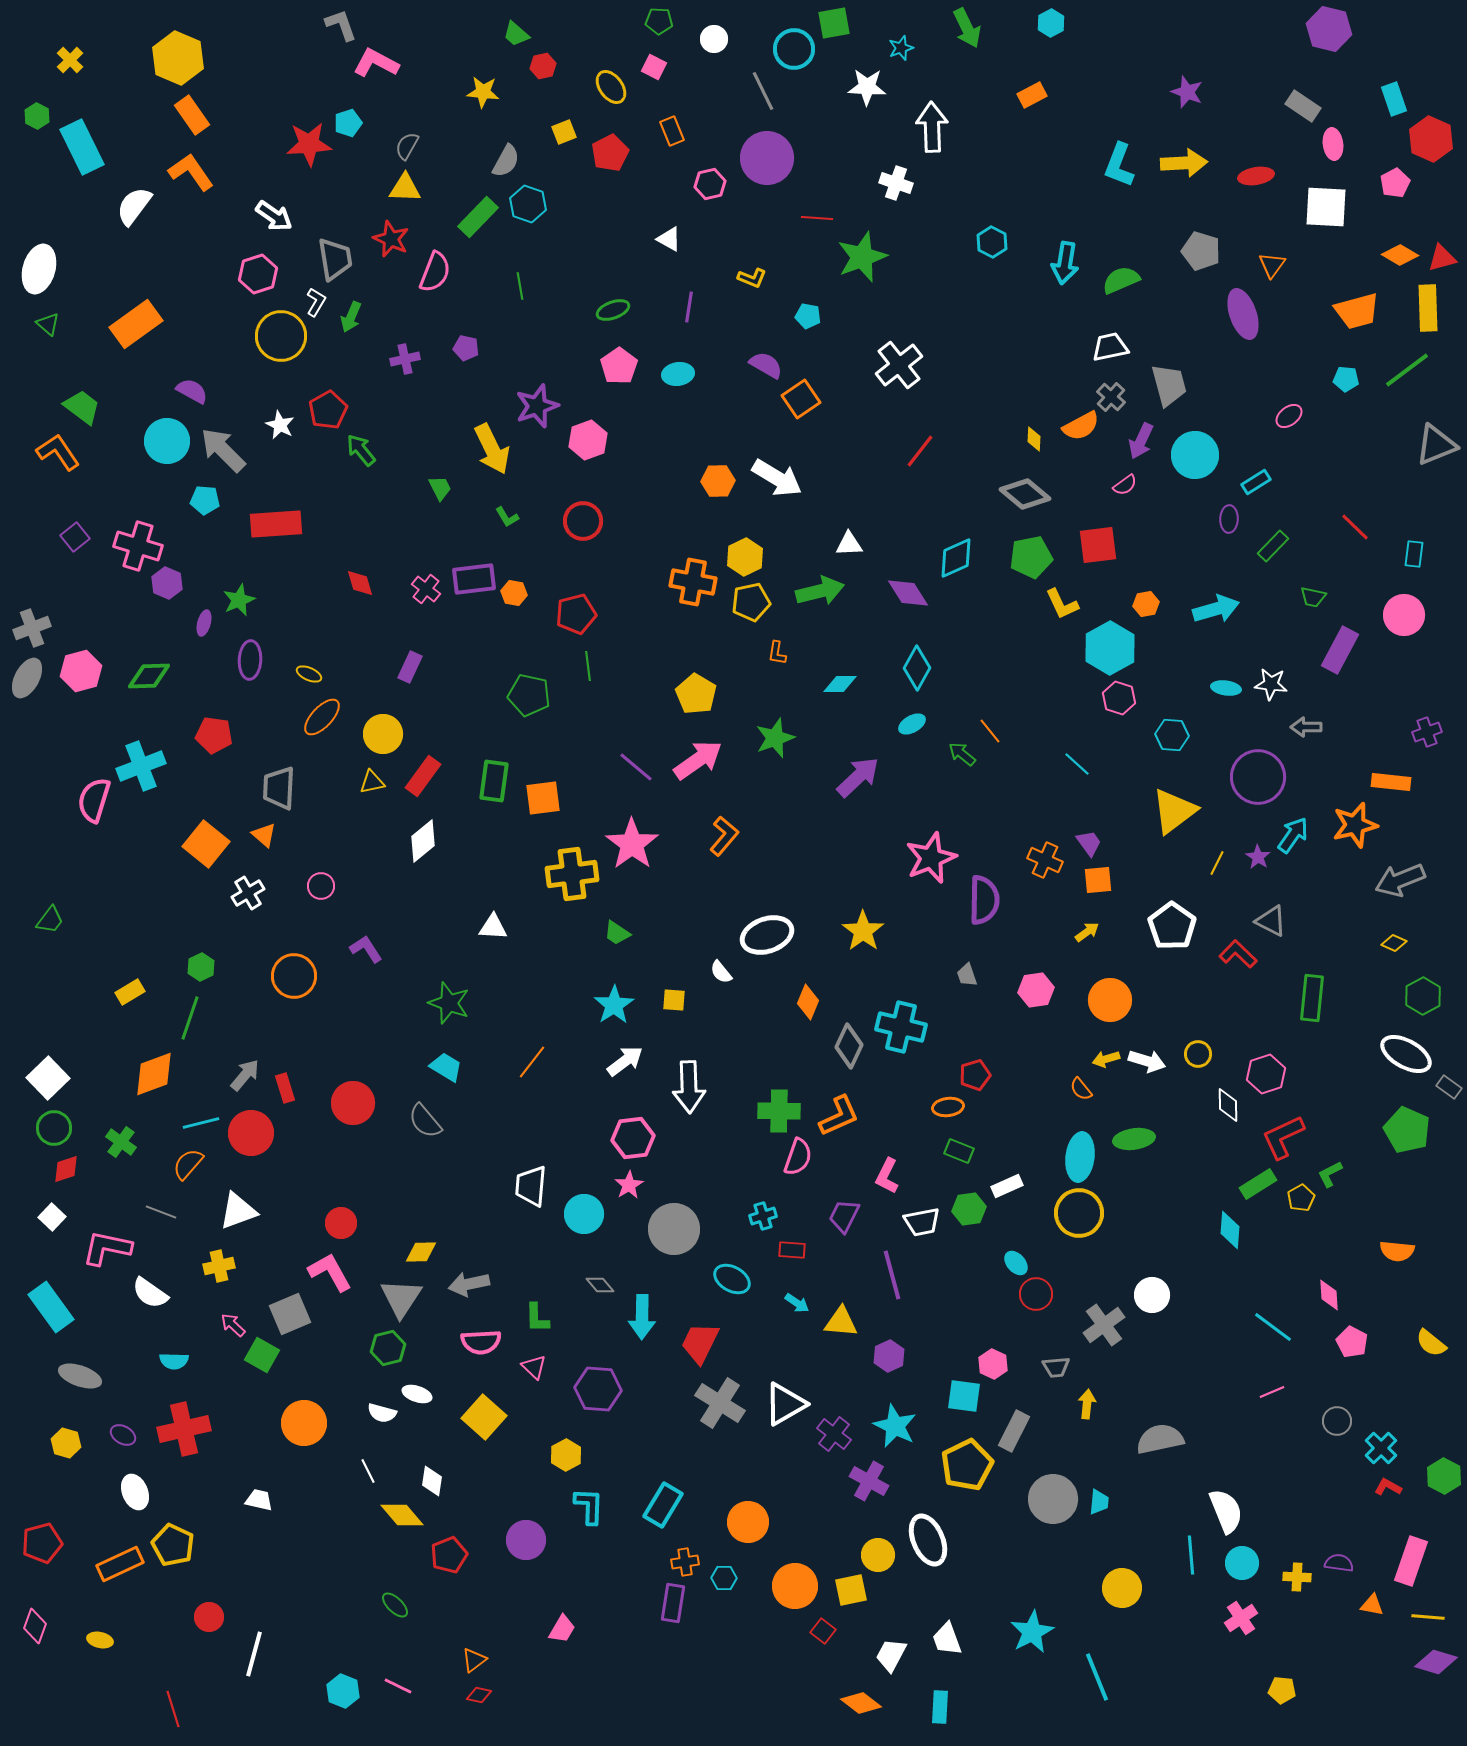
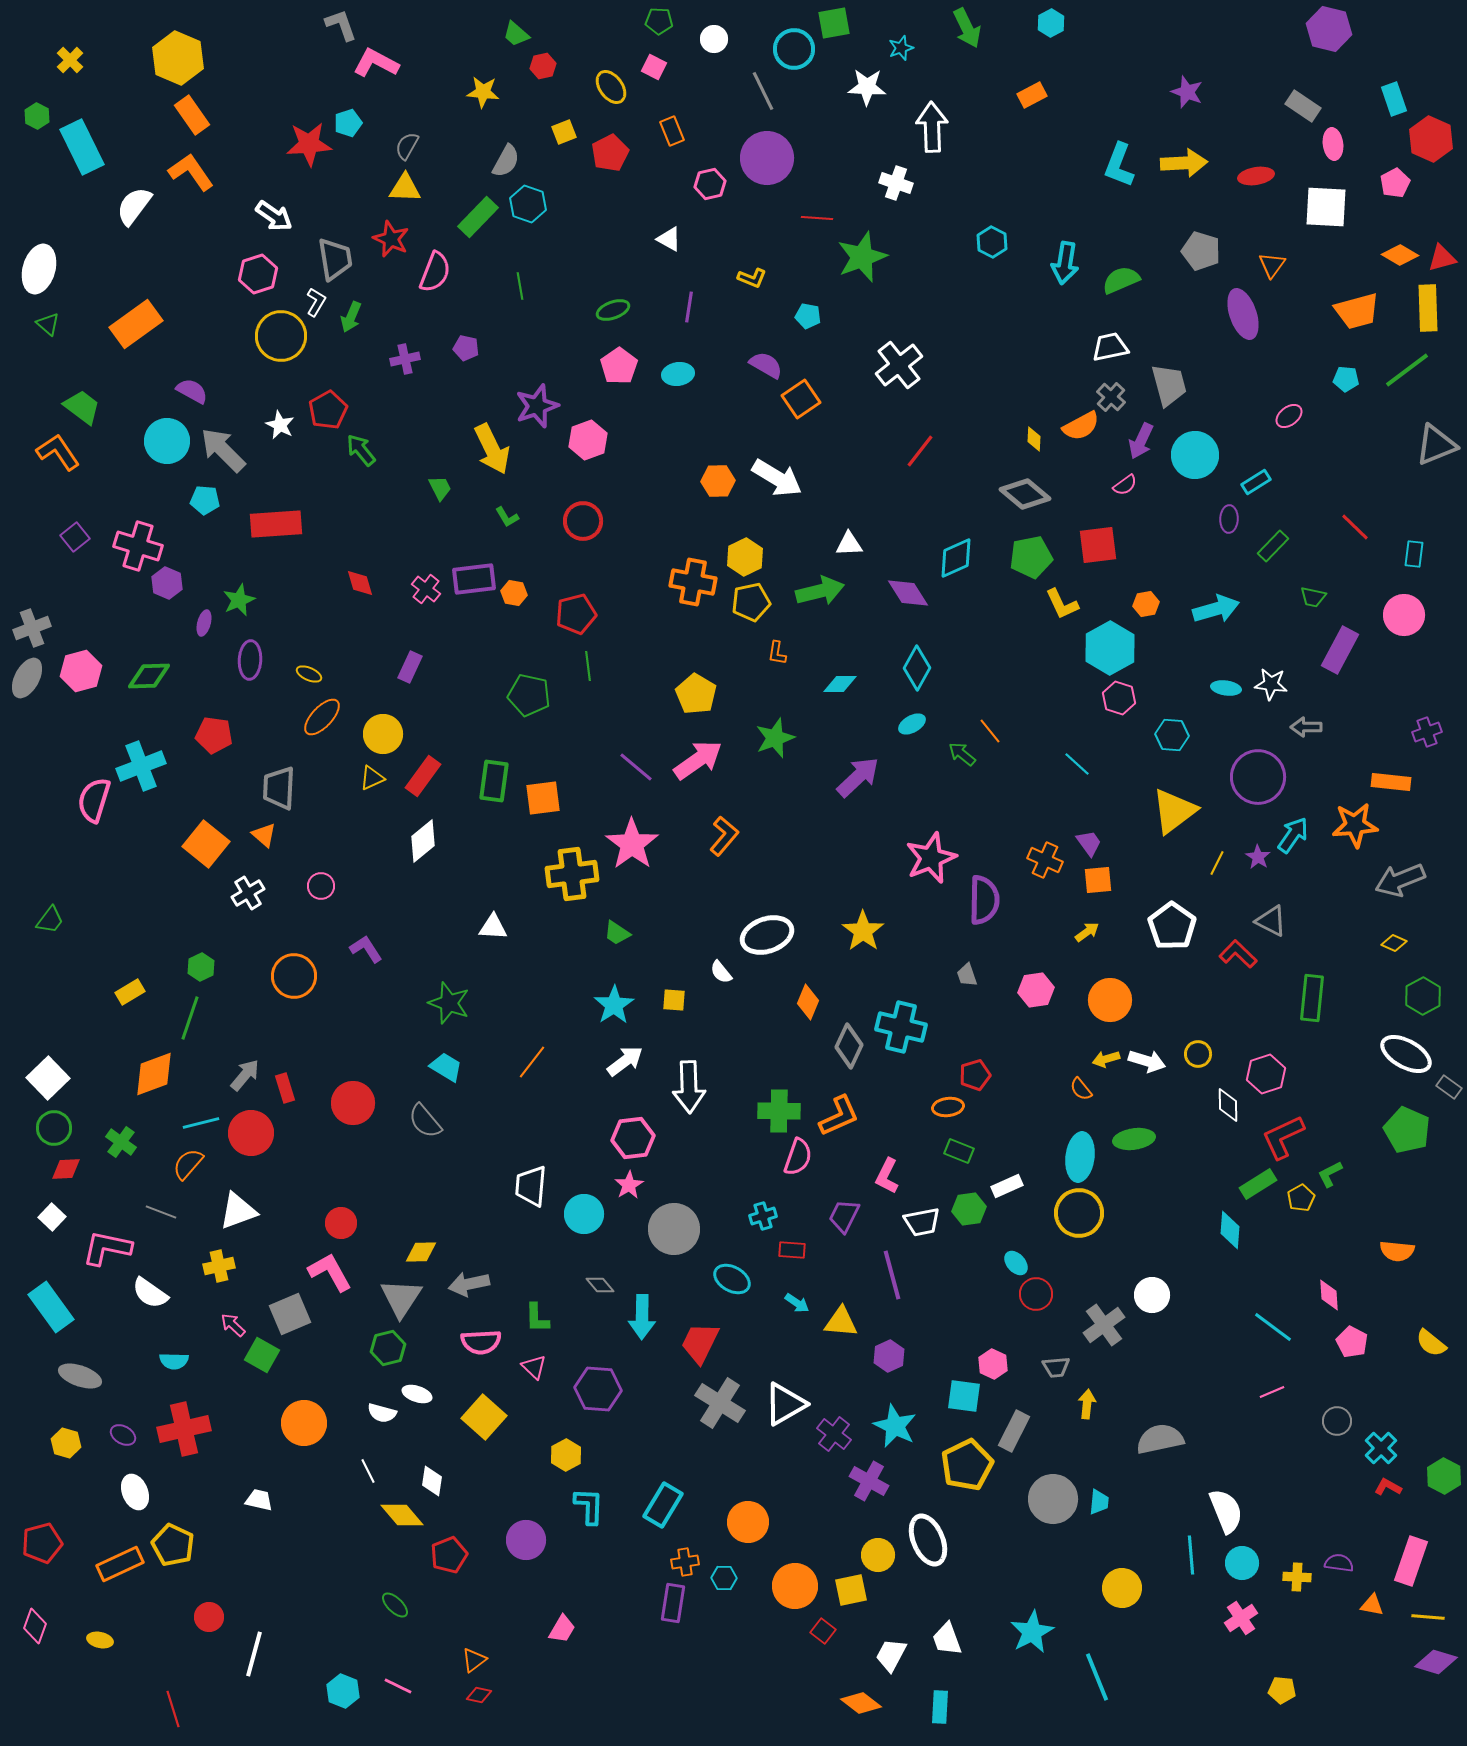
yellow triangle at (372, 782): moved 4 px up; rotated 12 degrees counterclockwise
orange star at (1355, 825): rotated 9 degrees clockwise
red diamond at (66, 1169): rotated 16 degrees clockwise
